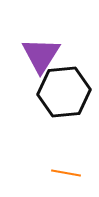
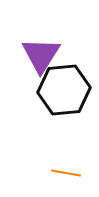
black hexagon: moved 2 px up
